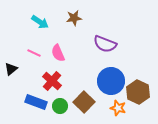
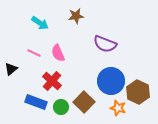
brown star: moved 2 px right, 2 px up
cyan arrow: moved 1 px down
green circle: moved 1 px right, 1 px down
